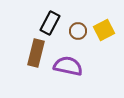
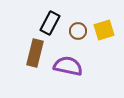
yellow square: rotated 10 degrees clockwise
brown rectangle: moved 1 px left
